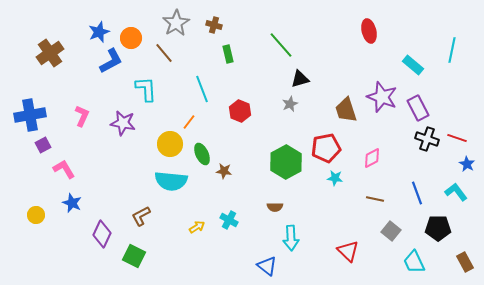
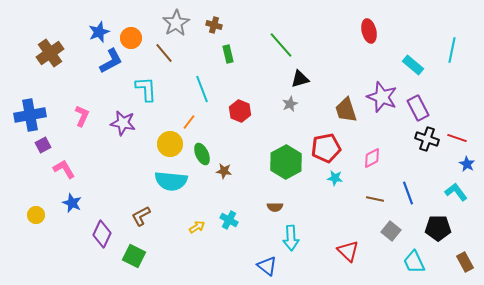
blue line at (417, 193): moved 9 px left
